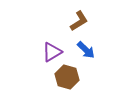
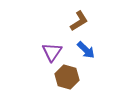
purple triangle: rotated 25 degrees counterclockwise
